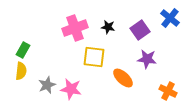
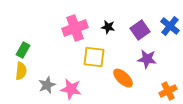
blue cross: moved 8 px down
orange cross: rotated 36 degrees clockwise
